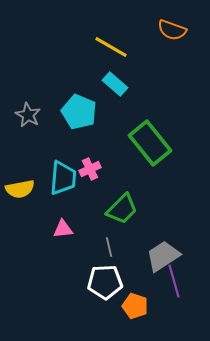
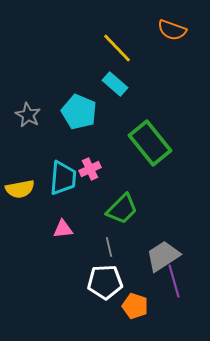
yellow line: moved 6 px right, 1 px down; rotated 16 degrees clockwise
